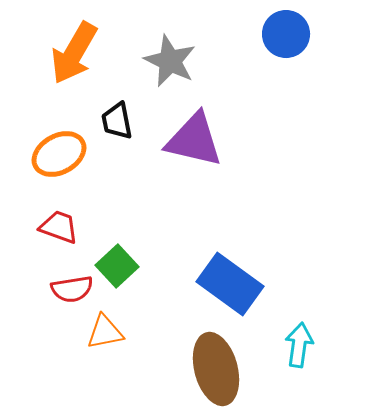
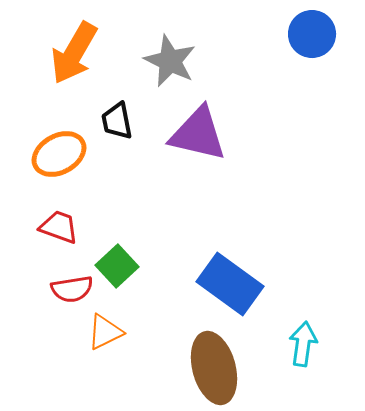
blue circle: moved 26 px right
purple triangle: moved 4 px right, 6 px up
orange triangle: rotated 15 degrees counterclockwise
cyan arrow: moved 4 px right, 1 px up
brown ellipse: moved 2 px left, 1 px up
